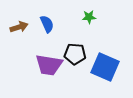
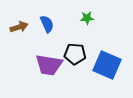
green star: moved 2 px left, 1 px down
blue square: moved 2 px right, 2 px up
